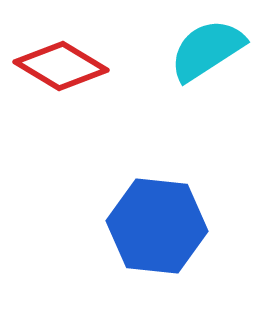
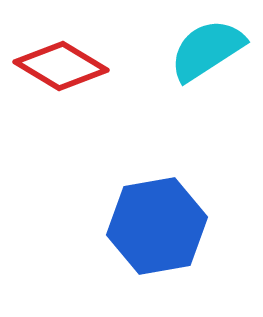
blue hexagon: rotated 16 degrees counterclockwise
